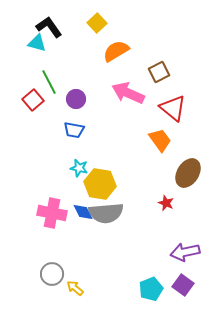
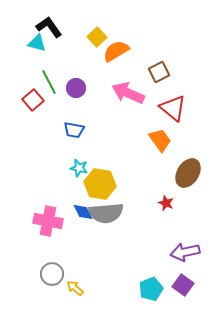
yellow square: moved 14 px down
purple circle: moved 11 px up
pink cross: moved 4 px left, 8 px down
